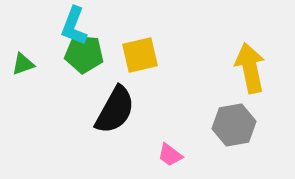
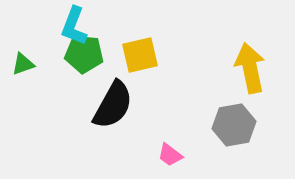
black semicircle: moved 2 px left, 5 px up
